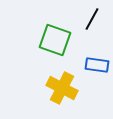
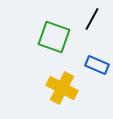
green square: moved 1 px left, 3 px up
blue rectangle: rotated 15 degrees clockwise
